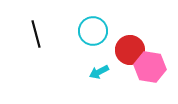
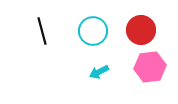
black line: moved 6 px right, 3 px up
red circle: moved 11 px right, 20 px up
pink hexagon: rotated 16 degrees counterclockwise
